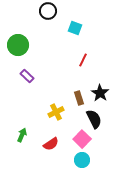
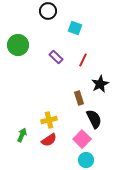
purple rectangle: moved 29 px right, 19 px up
black star: moved 9 px up; rotated 12 degrees clockwise
yellow cross: moved 7 px left, 8 px down; rotated 14 degrees clockwise
red semicircle: moved 2 px left, 4 px up
cyan circle: moved 4 px right
